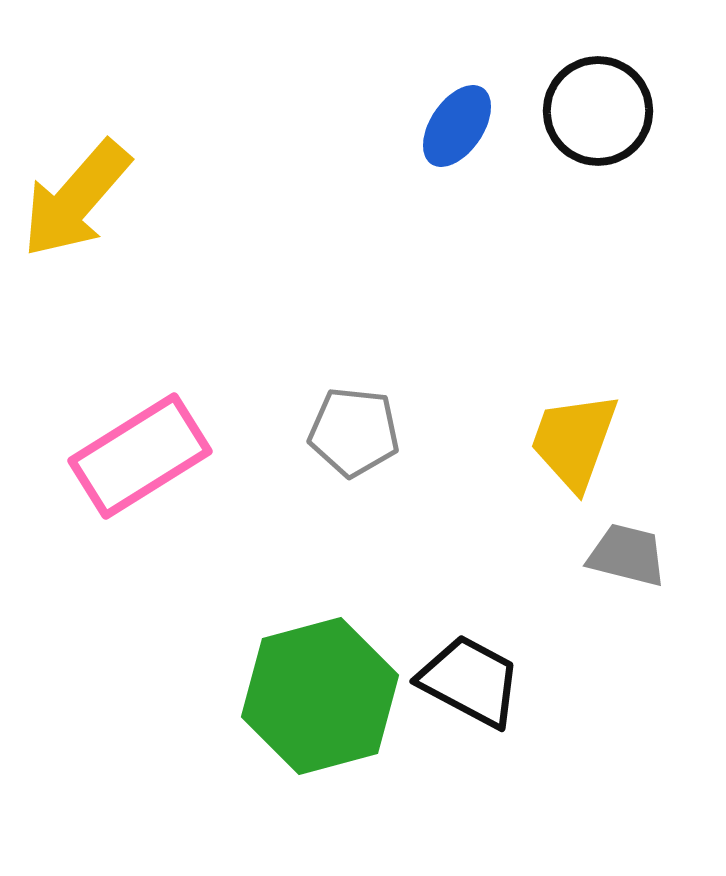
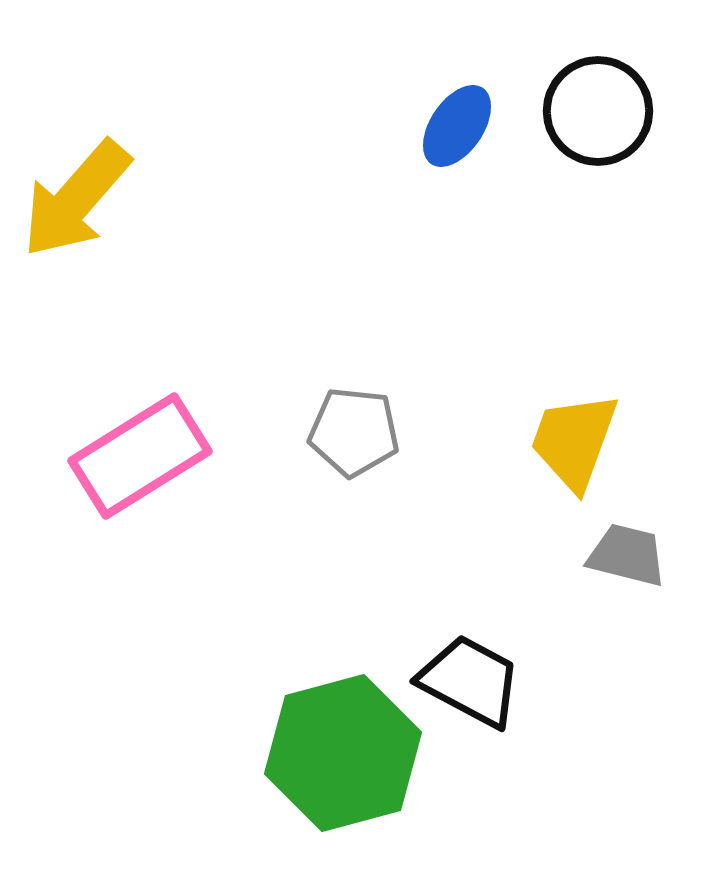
green hexagon: moved 23 px right, 57 px down
